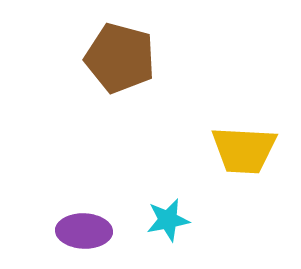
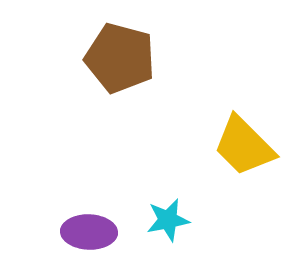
yellow trapezoid: moved 4 px up; rotated 42 degrees clockwise
purple ellipse: moved 5 px right, 1 px down
